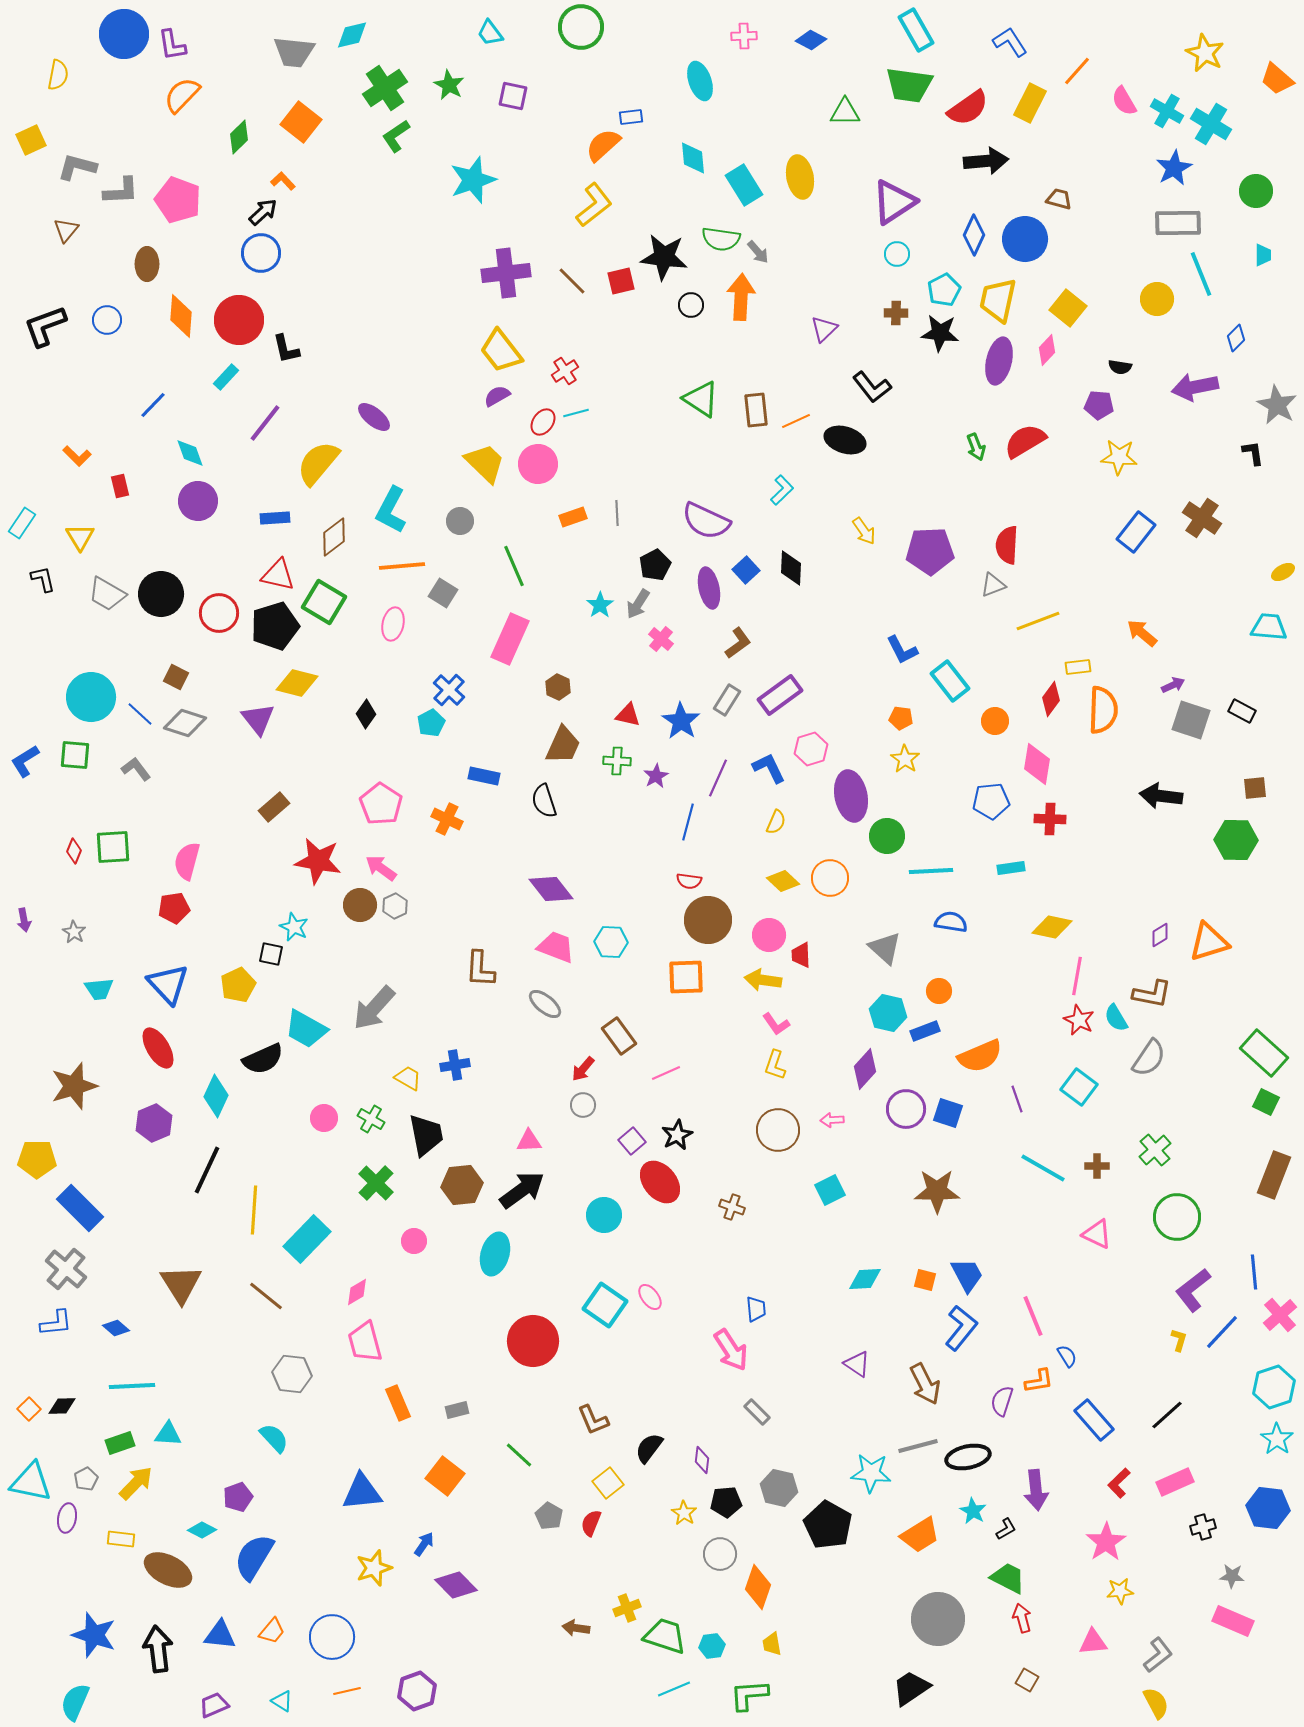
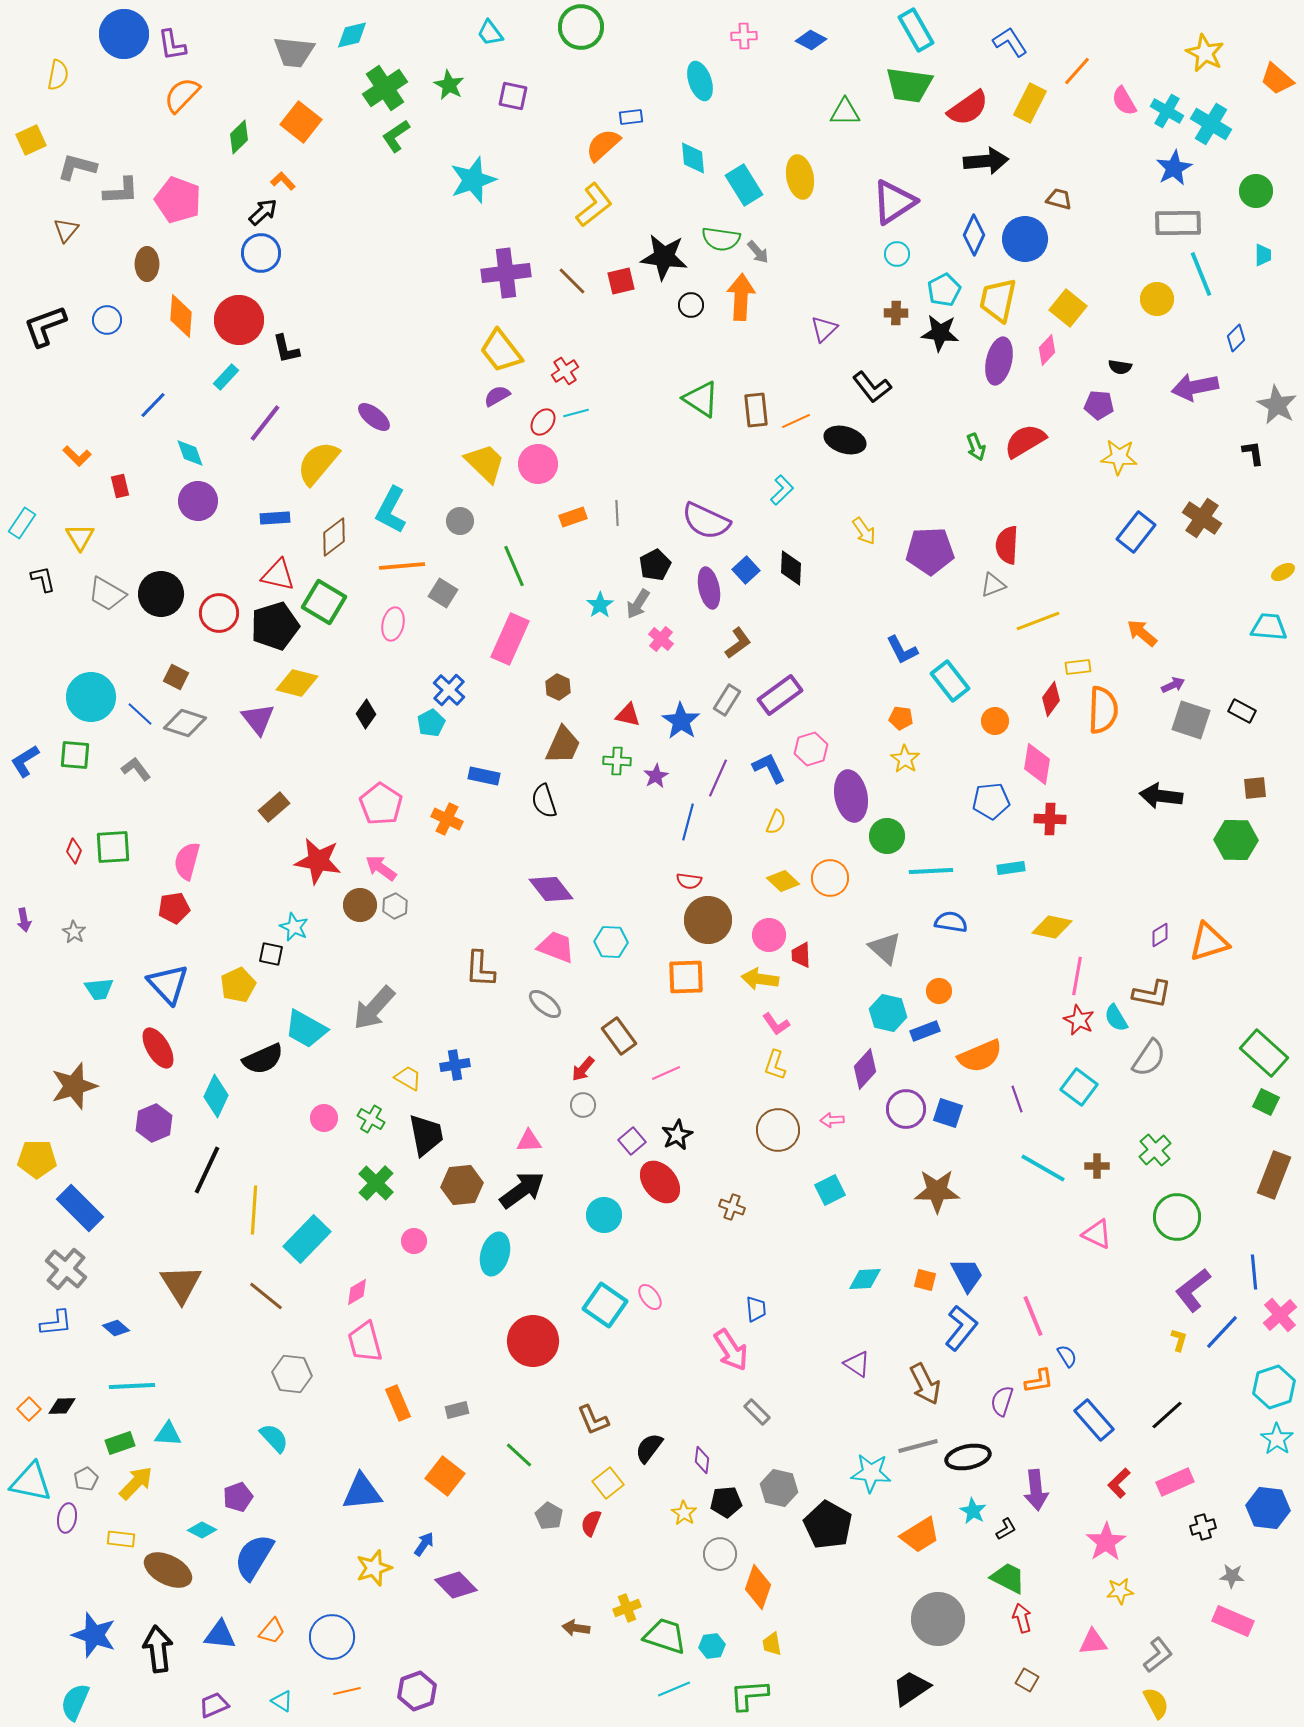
yellow arrow at (763, 980): moved 3 px left, 1 px up
